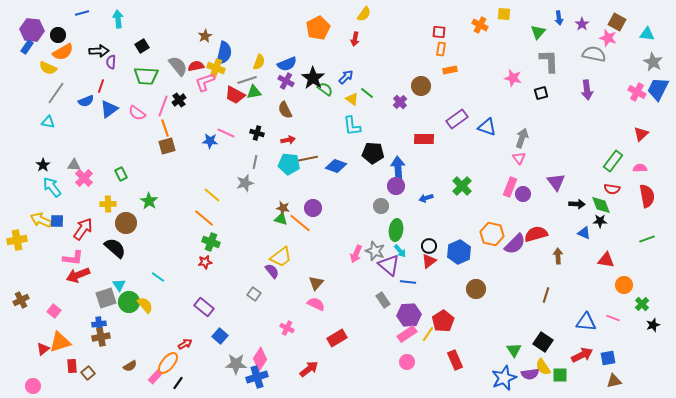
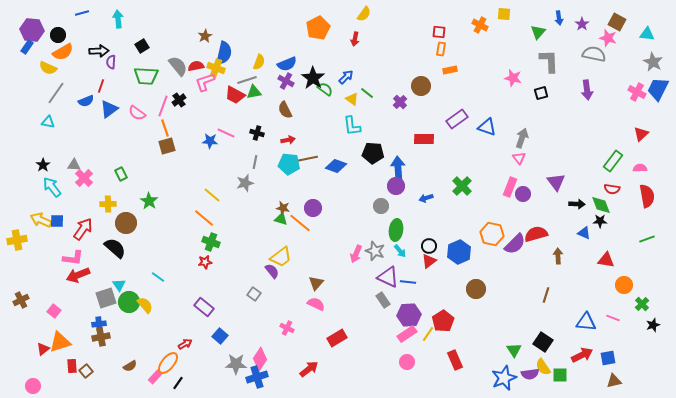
purple triangle at (389, 265): moved 1 px left, 12 px down; rotated 15 degrees counterclockwise
brown square at (88, 373): moved 2 px left, 2 px up
